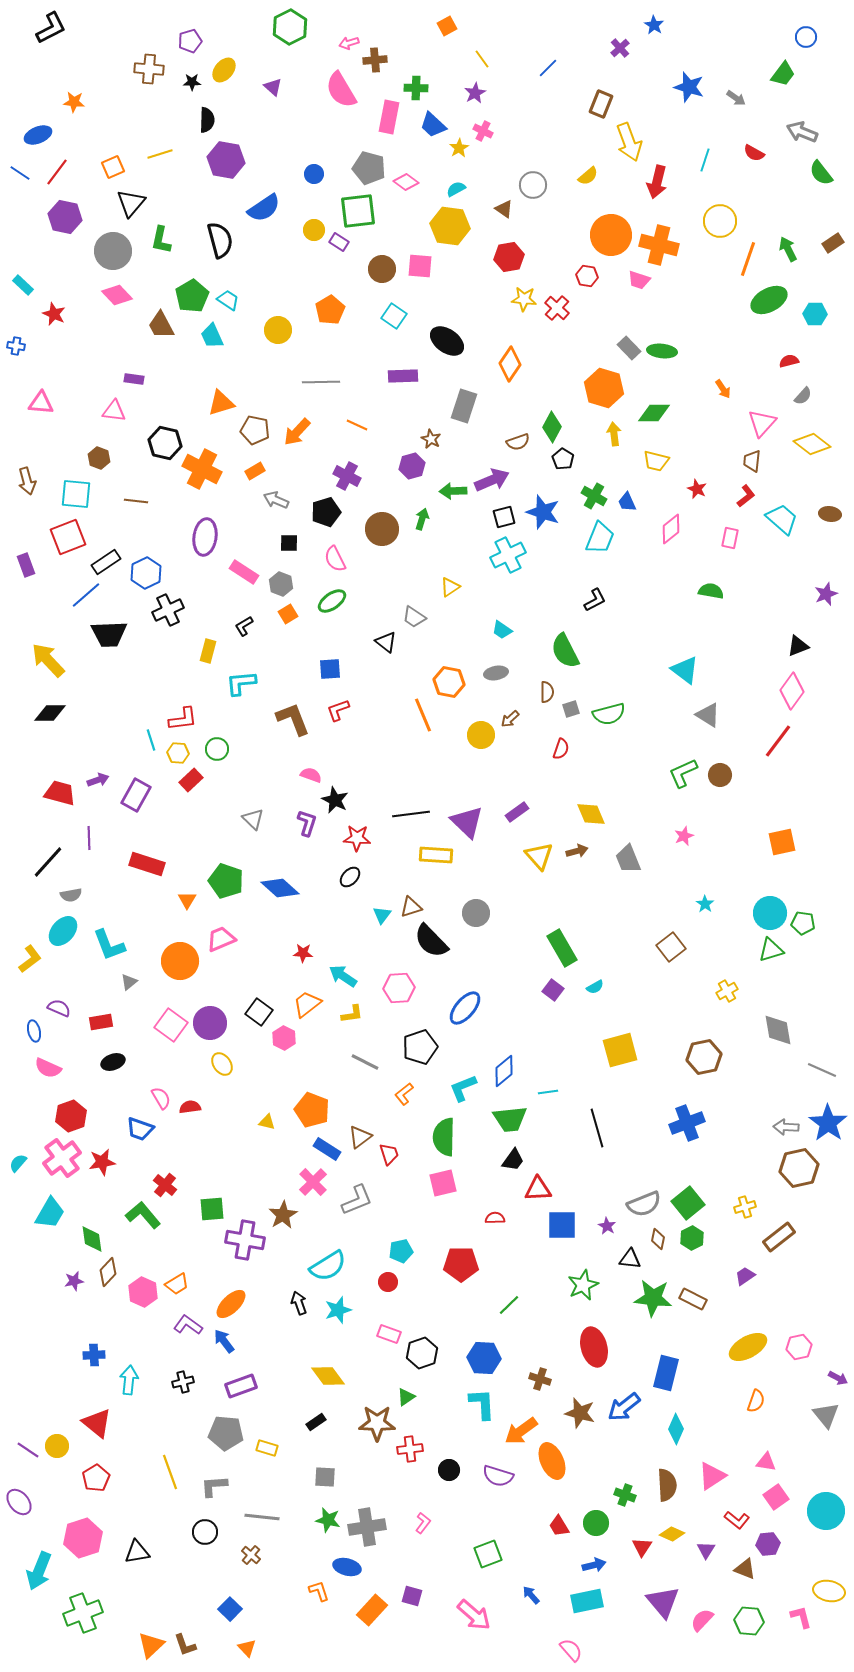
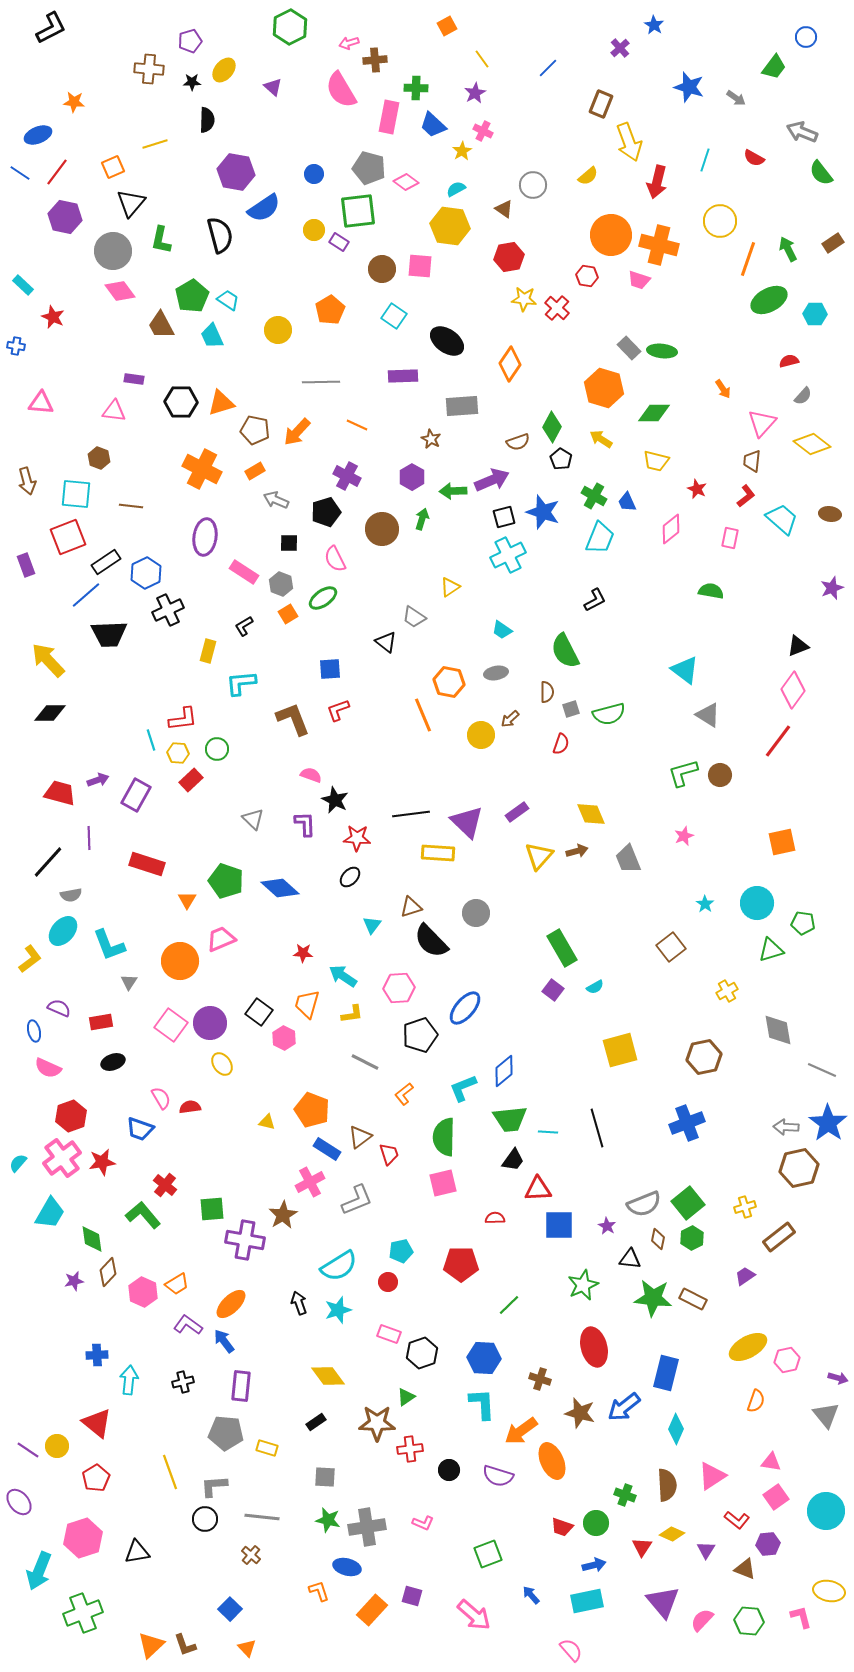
green trapezoid at (783, 74): moved 9 px left, 7 px up
yellow star at (459, 148): moved 3 px right, 3 px down
red semicircle at (754, 153): moved 5 px down
yellow line at (160, 154): moved 5 px left, 10 px up
purple hexagon at (226, 160): moved 10 px right, 12 px down
black semicircle at (220, 240): moved 5 px up
pink diamond at (117, 295): moved 3 px right, 4 px up; rotated 8 degrees clockwise
red star at (54, 314): moved 1 px left, 3 px down
gray rectangle at (464, 406): moved 2 px left; rotated 68 degrees clockwise
yellow arrow at (614, 434): moved 13 px left, 5 px down; rotated 50 degrees counterclockwise
black hexagon at (165, 443): moved 16 px right, 41 px up; rotated 12 degrees counterclockwise
black pentagon at (563, 459): moved 2 px left
purple hexagon at (412, 466): moved 11 px down; rotated 15 degrees counterclockwise
brown line at (136, 501): moved 5 px left, 5 px down
purple star at (826, 594): moved 6 px right, 6 px up
green ellipse at (332, 601): moved 9 px left, 3 px up
pink diamond at (792, 691): moved 1 px right, 1 px up
red semicircle at (561, 749): moved 5 px up
green L-shape at (683, 773): rotated 8 degrees clockwise
purple L-shape at (307, 823): moved 2 px left, 1 px down; rotated 20 degrees counterclockwise
yellow rectangle at (436, 855): moved 2 px right, 2 px up
yellow triangle at (539, 856): rotated 24 degrees clockwise
cyan circle at (770, 913): moved 13 px left, 10 px up
cyan triangle at (382, 915): moved 10 px left, 10 px down
gray triangle at (129, 982): rotated 18 degrees counterclockwise
orange trapezoid at (307, 1004): rotated 36 degrees counterclockwise
black pentagon at (420, 1047): moved 12 px up
cyan line at (548, 1092): moved 40 px down; rotated 12 degrees clockwise
pink cross at (313, 1182): moved 3 px left; rotated 16 degrees clockwise
blue square at (562, 1225): moved 3 px left
cyan semicircle at (328, 1266): moved 11 px right
pink hexagon at (799, 1347): moved 12 px left, 13 px down
blue cross at (94, 1355): moved 3 px right
purple arrow at (838, 1378): rotated 12 degrees counterclockwise
purple rectangle at (241, 1386): rotated 64 degrees counterclockwise
pink triangle at (766, 1462): moved 5 px right
pink L-shape at (423, 1523): rotated 75 degrees clockwise
red trapezoid at (559, 1526): moved 3 px right, 1 px down; rotated 40 degrees counterclockwise
black circle at (205, 1532): moved 13 px up
